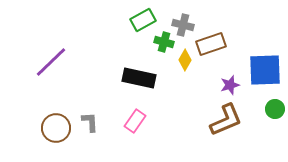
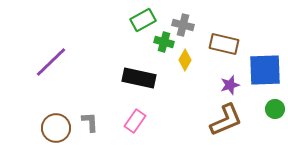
brown rectangle: moved 13 px right; rotated 32 degrees clockwise
